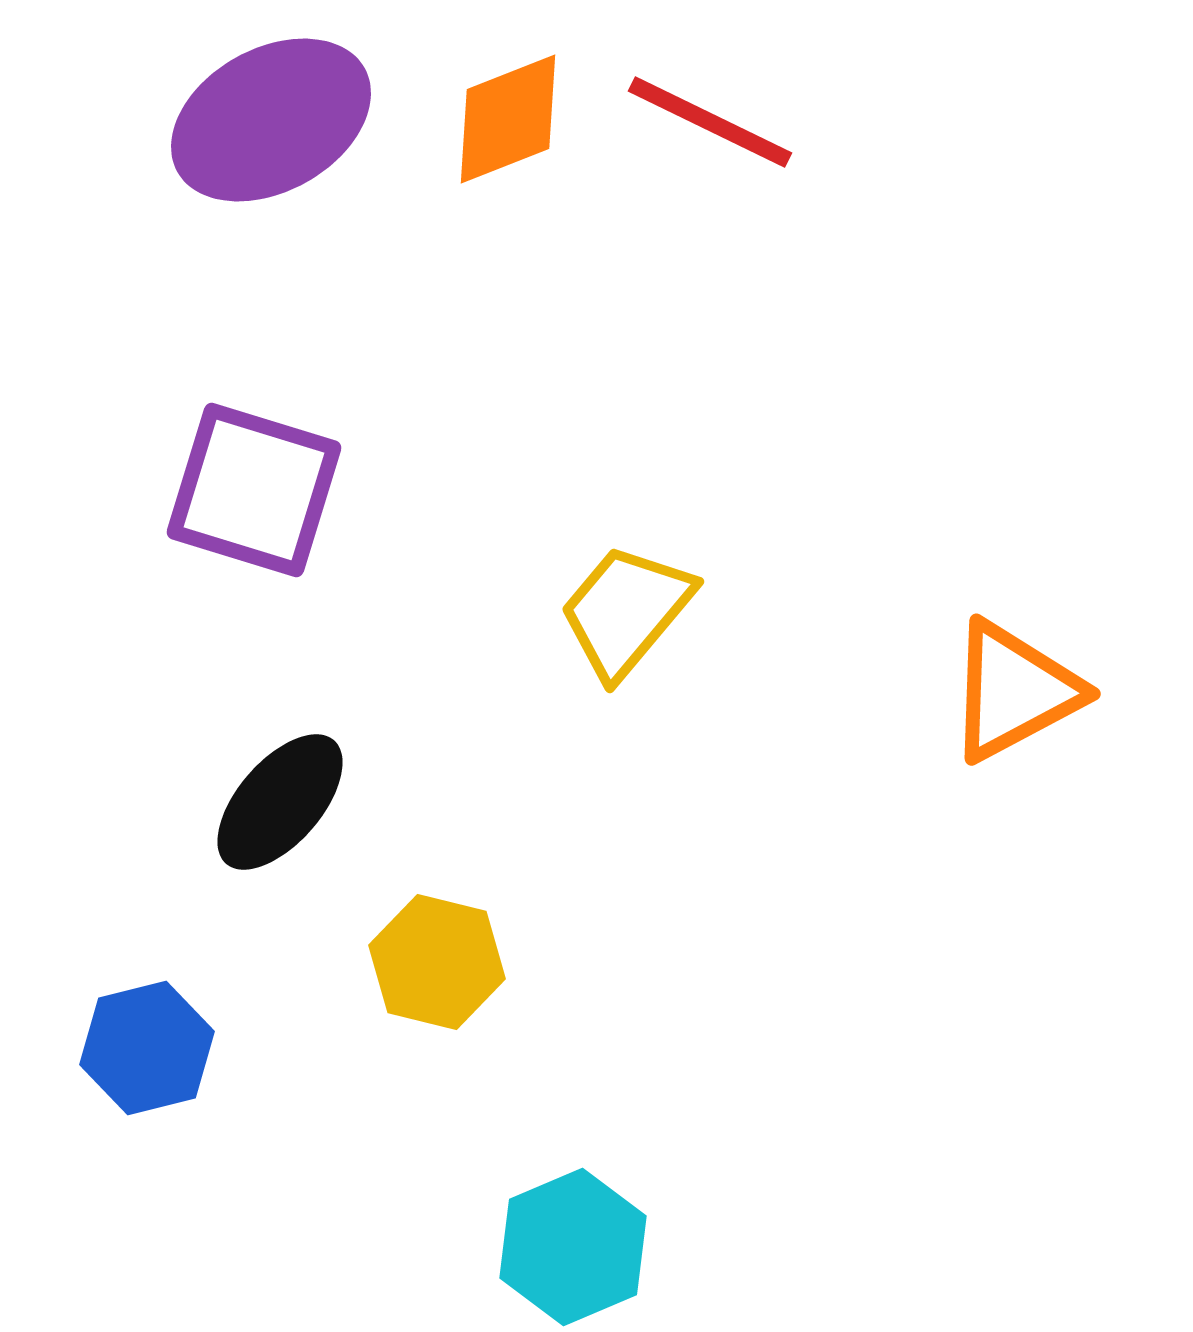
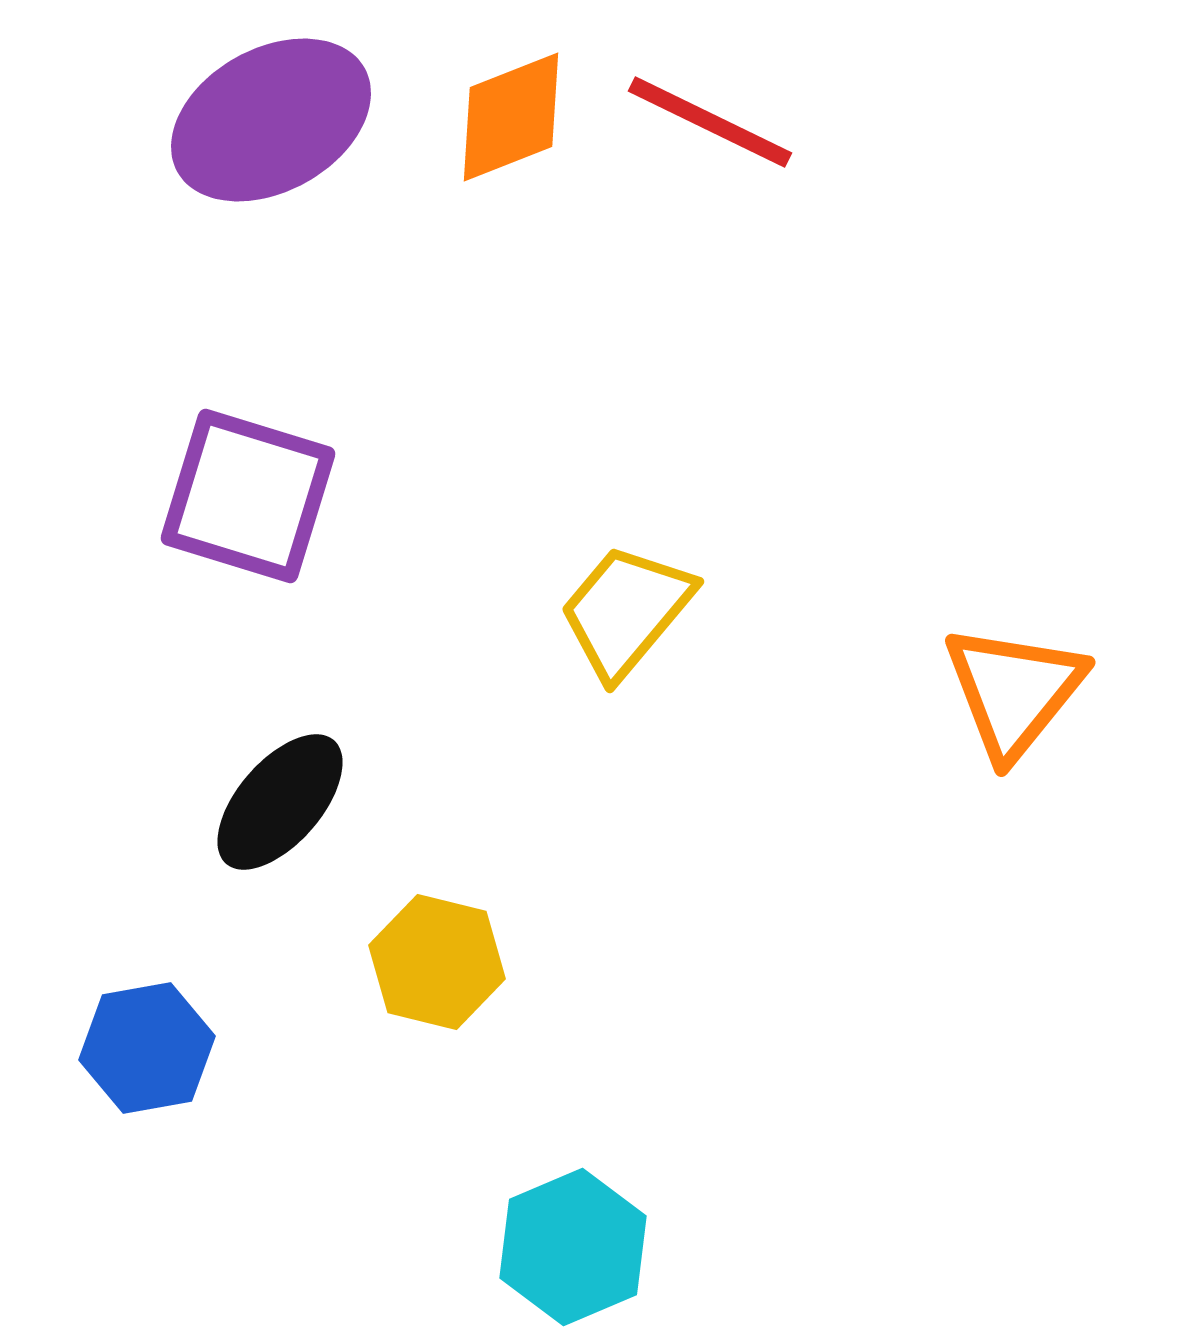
orange diamond: moved 3 px right, 2 px up
purple square: moved 6 px left, 6 px down
orange triangle: rotated 23 degrees counterclockwise
blue hexagon: rotated 4 degrees clockwise
